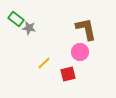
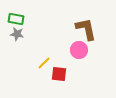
green rectangle: rotated 28 degrees counterclockwise
gray star: moved 12 px left, 6 px down
pink circle: moved 1 px left, 2 px up
red square: moved 9 px left; rotated 21 degrees clockwise
